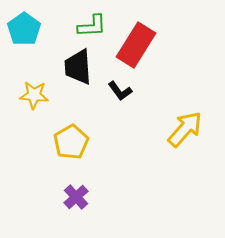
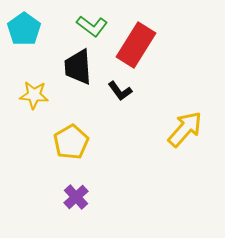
green L-shape: rotated 40 degrees clockwise
